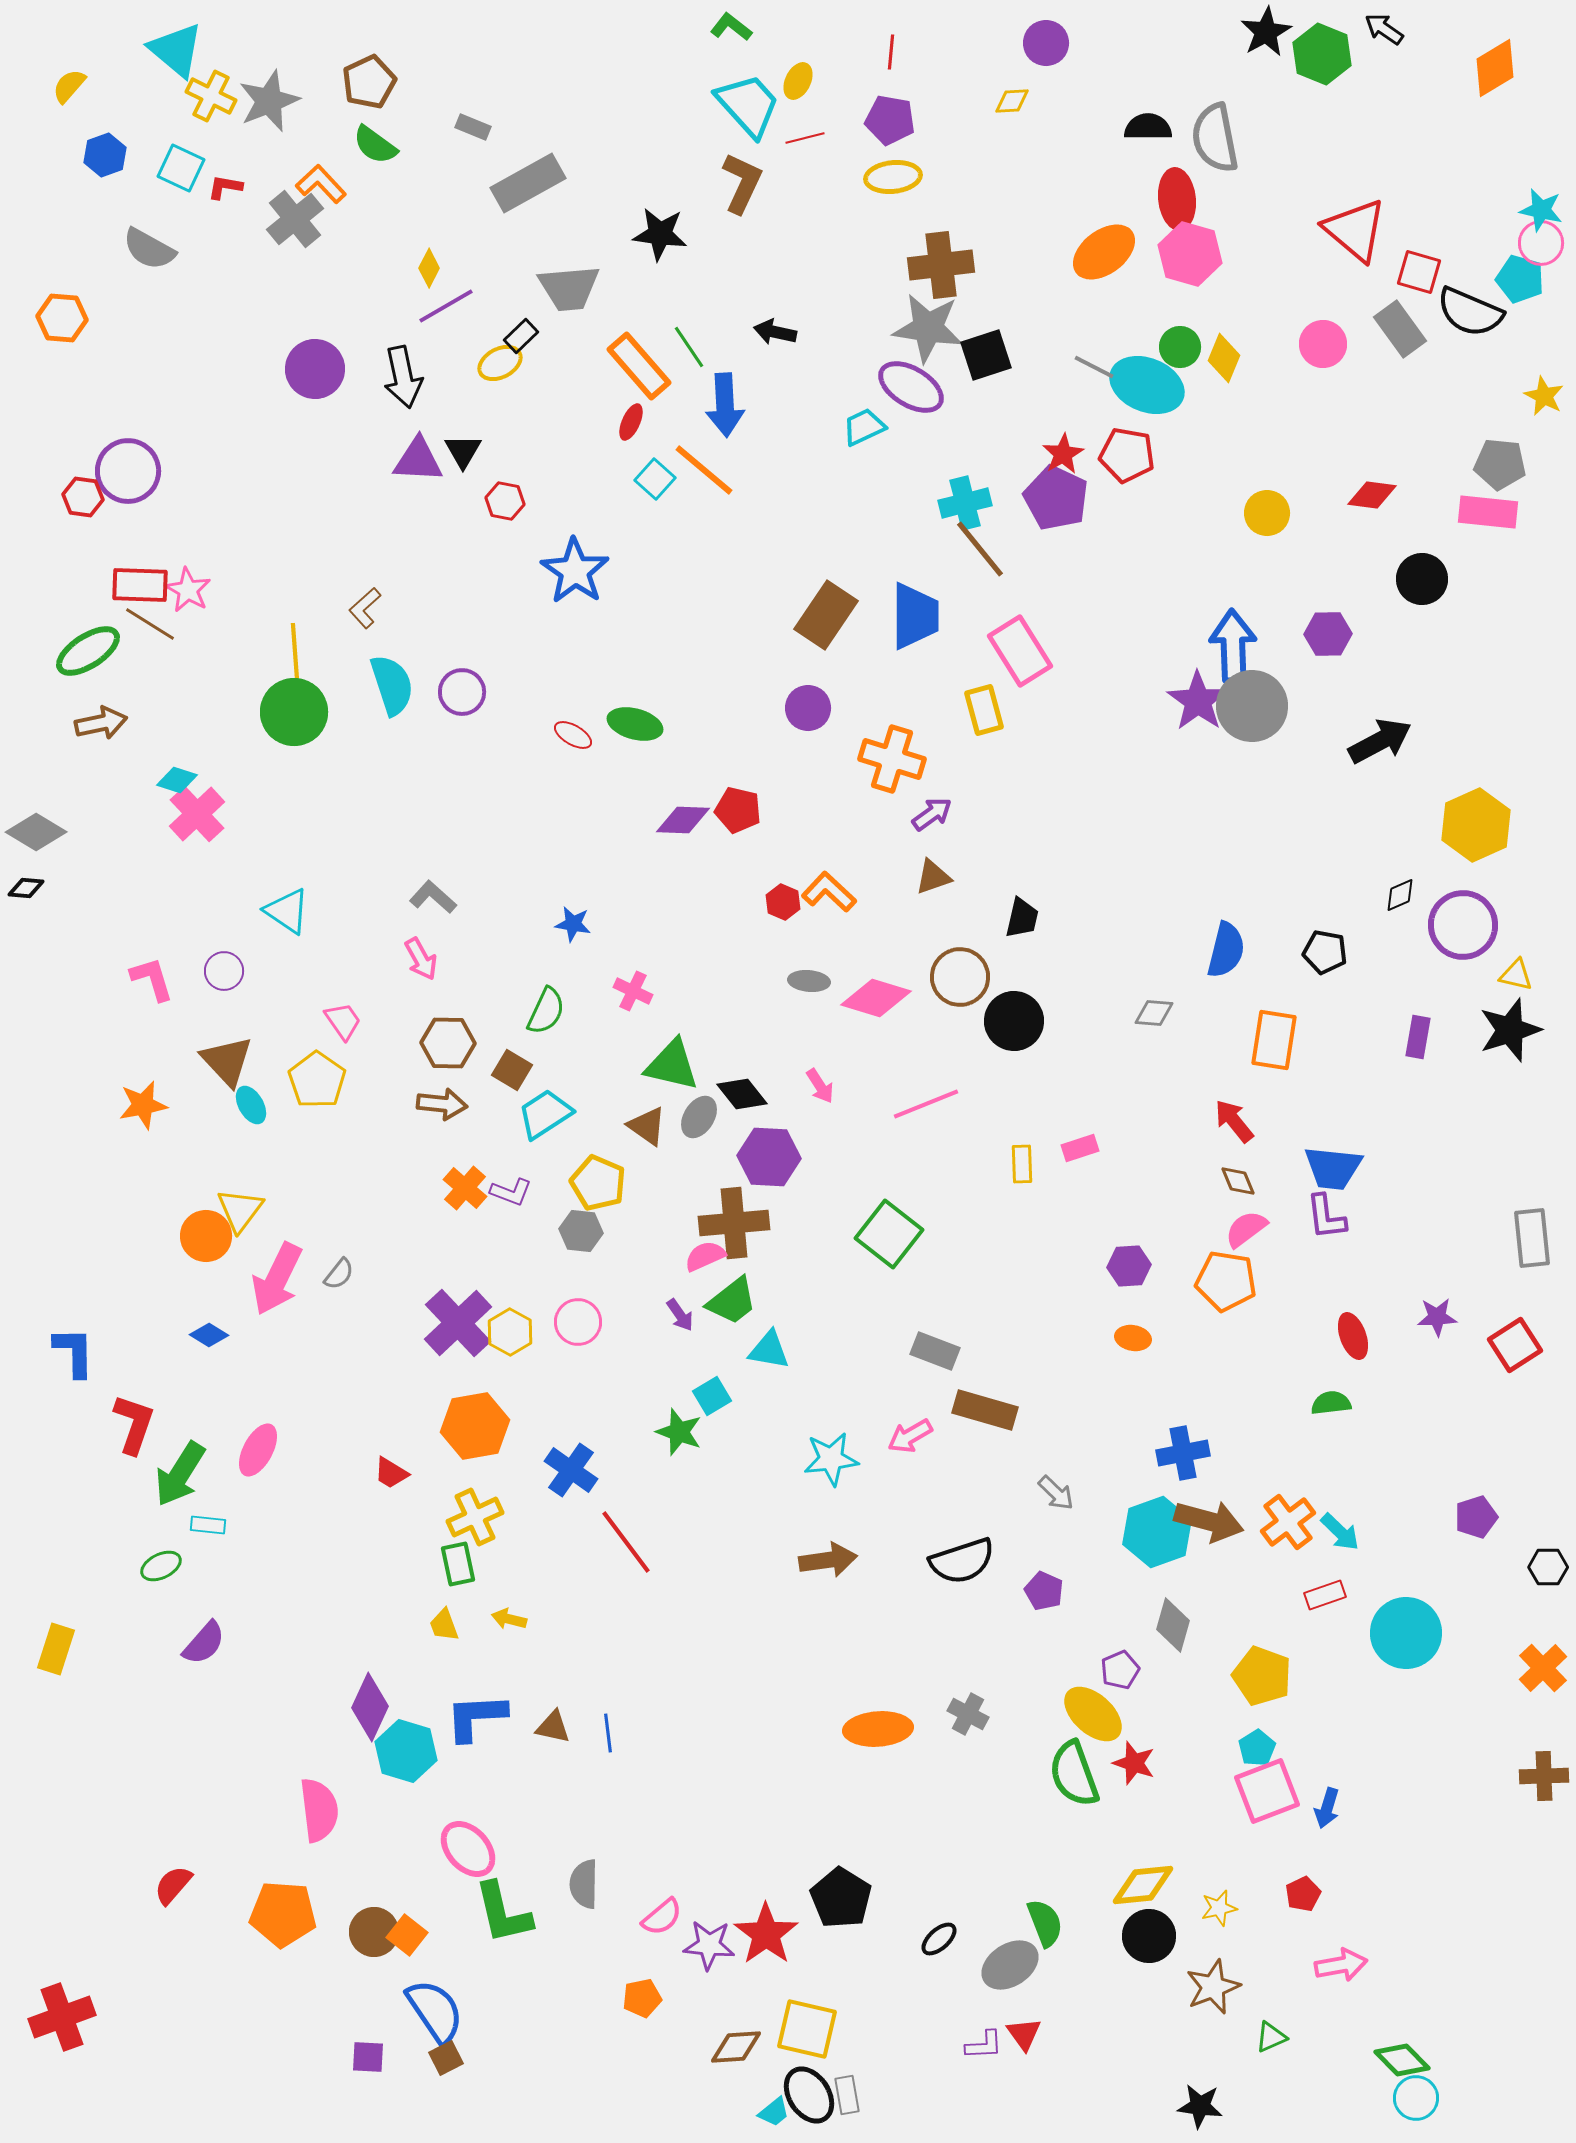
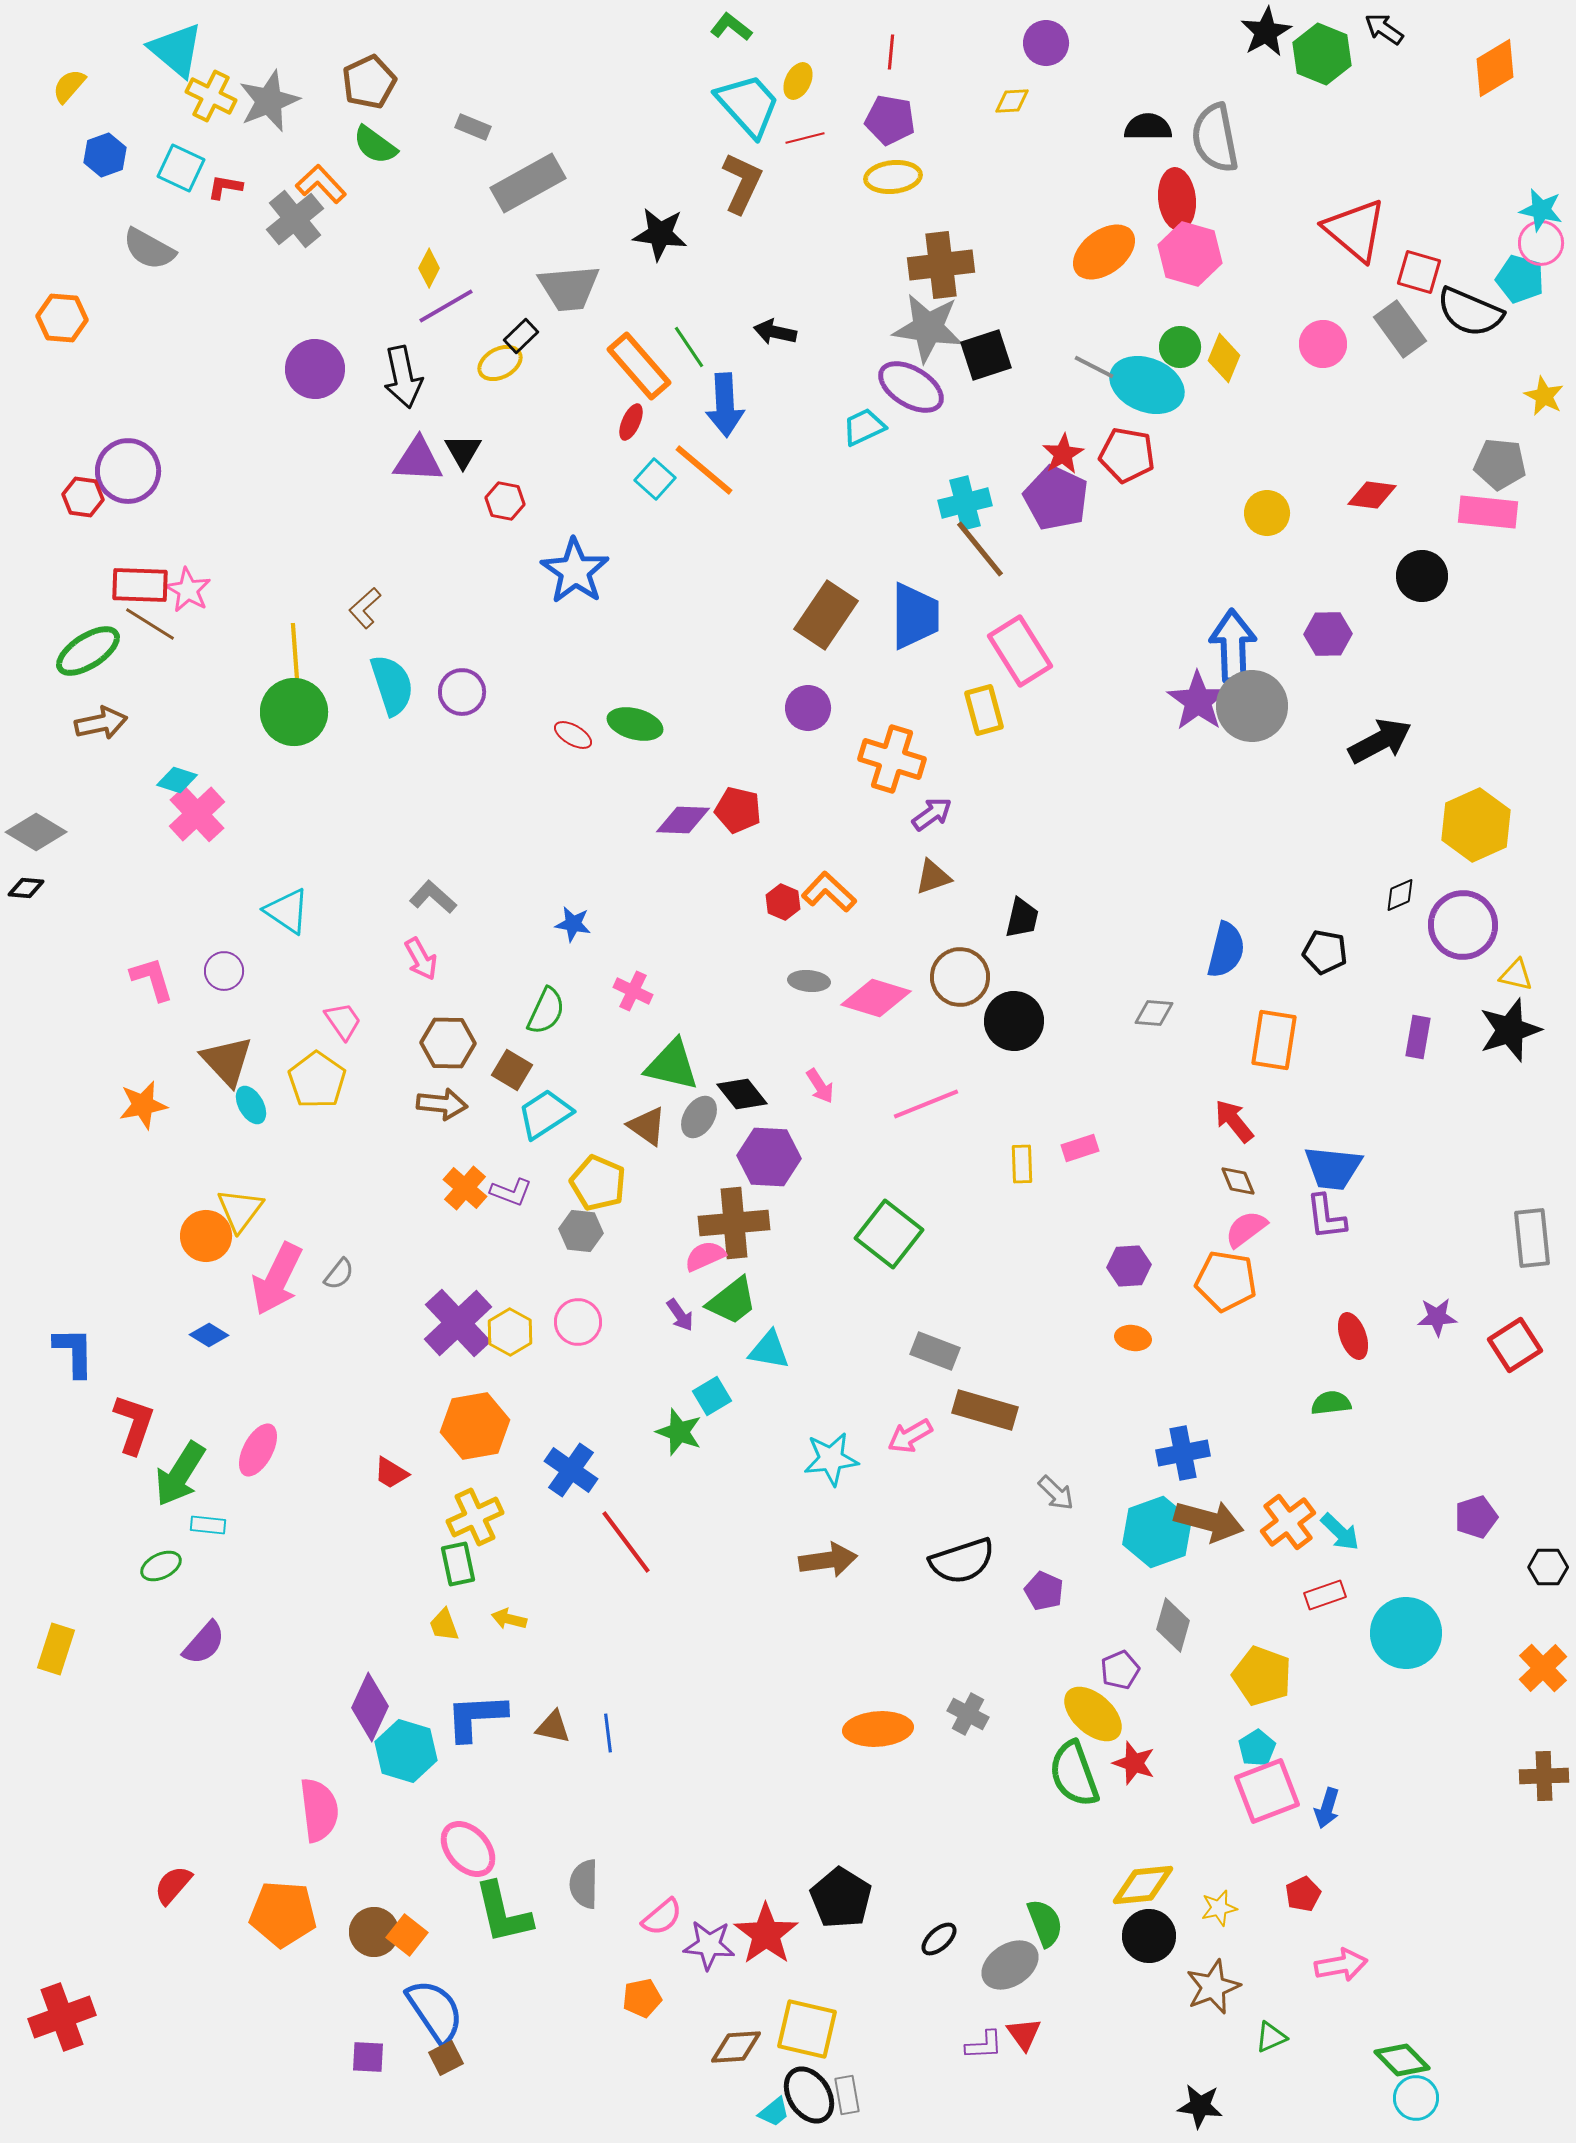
black circle at (1422, 579): moved 3 px up
